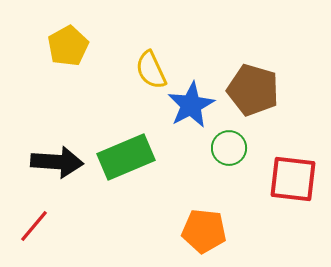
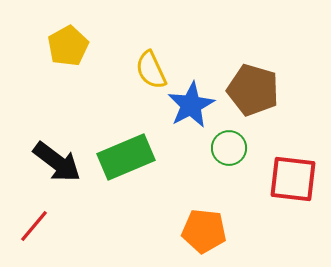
black arrow: rotated 33 degrees clockwise
